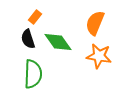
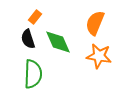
green diamond: rotated 12 degrees clockwise
